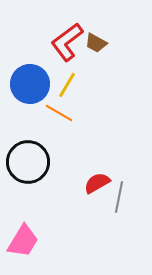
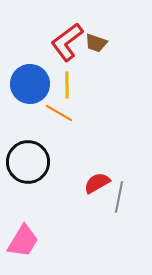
brown trapezoid: rotated 10 degrees counterclockwise
yellow line: rotated 32 degrees counterclockwise
